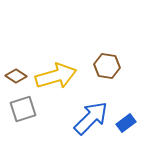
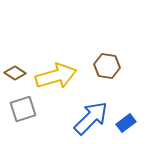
brown diamond: moved 1 px left, 3 px up
